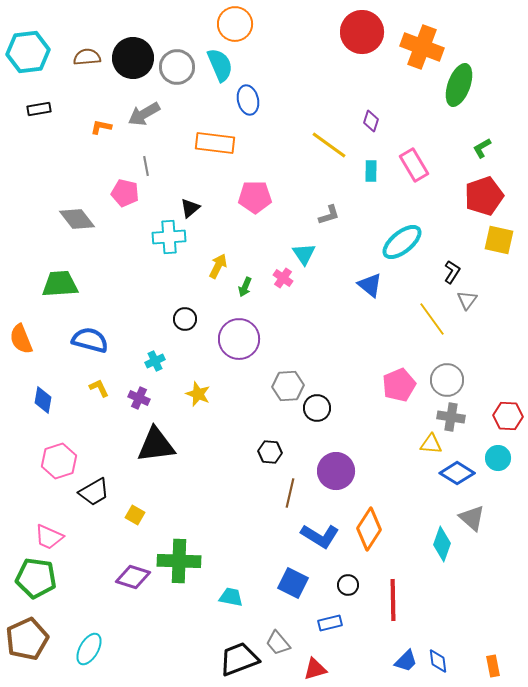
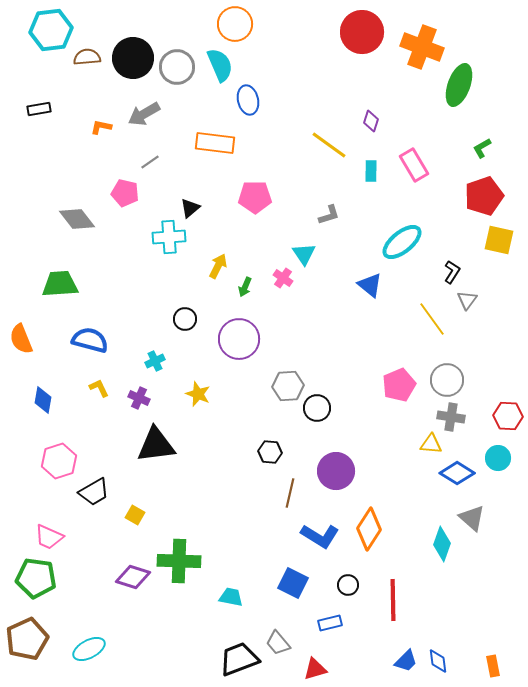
cyan hexagon at (28, 52): moved 23 px right, 22 px up
gray line at (146, 166): moved 4 px right, 4 px up; rotated 66 degrees clockwise
cyan ellipse at (89, 649): rotated 32 degrees clockwise
